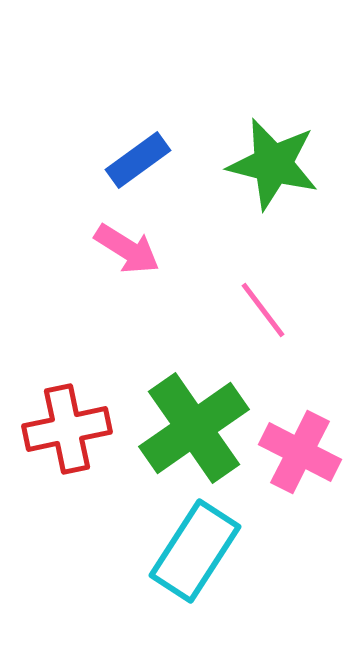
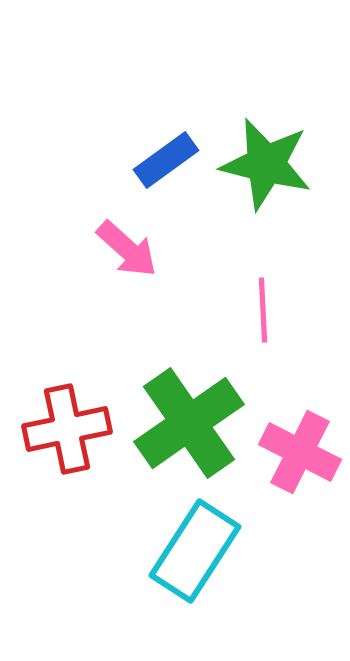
blue rectangle: moved 28 px right
green star: moved 7 px left
pink arrow: rotated 10 degrees clockwise
pink line: rotated 34 degrees clockwise
green cross: moved 5 px left, 5 px up
